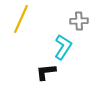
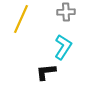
gray cross: moved 13 px left, 9 px up
